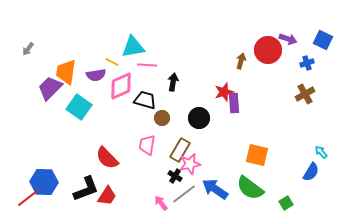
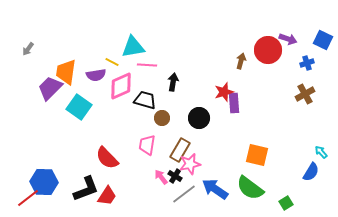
pink arrow: moved 26 px up
